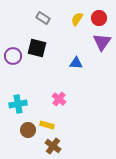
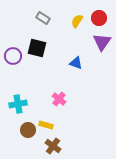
yellow semicircle: moved 2 px down
blue triangle: rotated 16 degrees clockwise
yellow rectangle: moved 1 px left
